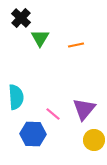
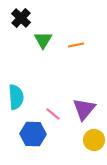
green triangle: moved 3 px right, 2 px down
